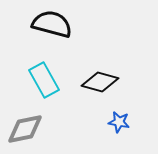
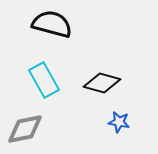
black diamond: moved 2 px right, 1 px down
